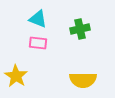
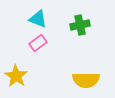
green cross: moved 4 px up
pink rectangle: rotated 42 degrees counterclockwise
yellow semicircle: moved 3 px right
